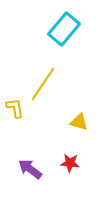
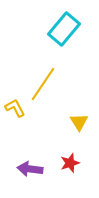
yellow L-shape: rotated 20 degrees counterclockwise
yellow triangle: rotated 42 degrees clockwise
red star: rotated 24 degrees counterclockwise
purple arrow: rotated 30 degrees counterclockwise
